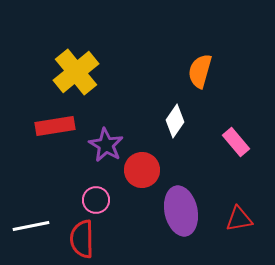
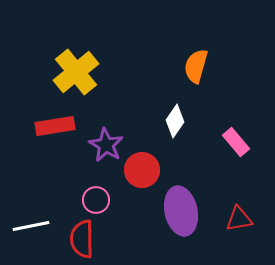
orange semicircle: moved 4 px left, 5 px up
